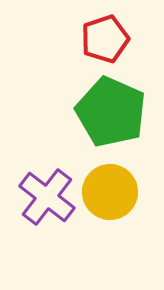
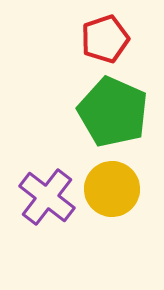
green pentagon: moved 2 px right
yellow circle: moved 2 px right, 3 px up
